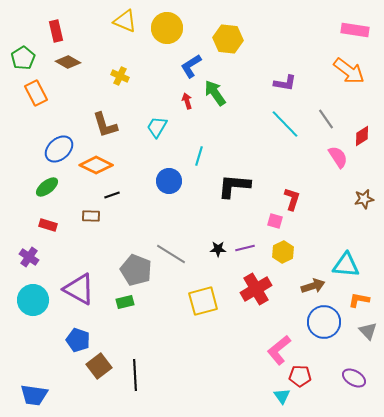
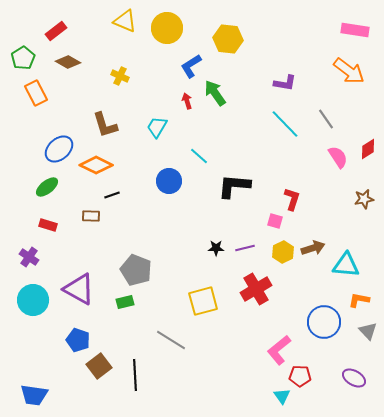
red rectangle at (56, 31): rotated 65 degrees clockwise
red diamond at (362, 136): moved 6 px right, 13 px down
cyan line at (199, 156): rotated 66 degrees counterclockwise
black star at (218, 249): moved 2 px left, 1 px up
gray line at (171, 254): moved 86 px down
brown arrow at (313, 286): moved 38 px up
